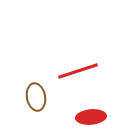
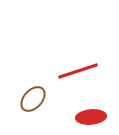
brown ellipse: moved 3 px left, 2 px down; rotated 52 degrees clockwise
